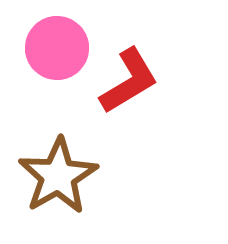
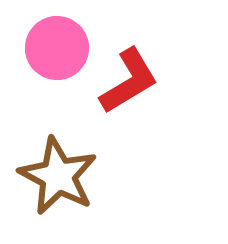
brown star: rotated 14 degrees counterclockwise
